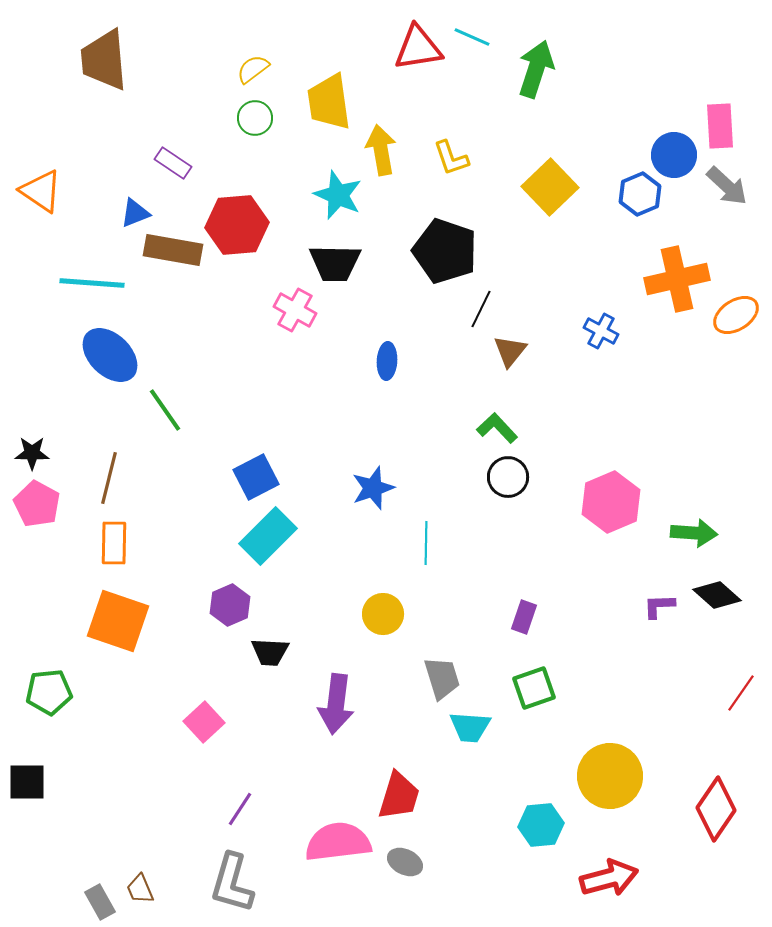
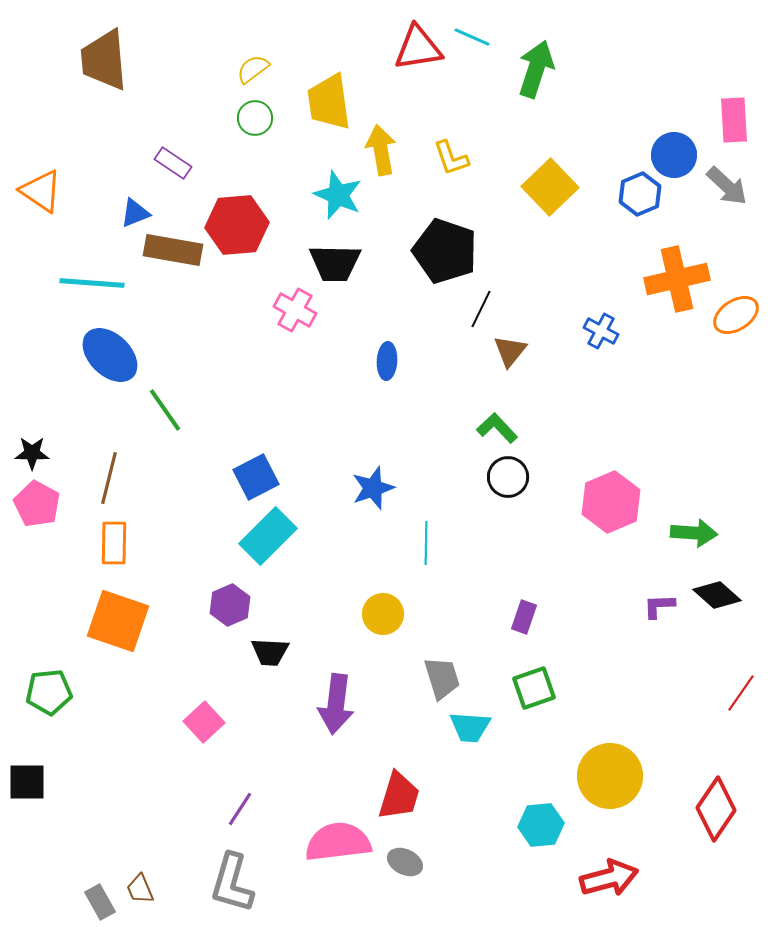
pink rectangle at (720, 126): moved 14 px right, 6 px up
